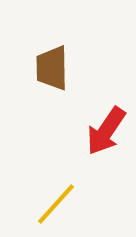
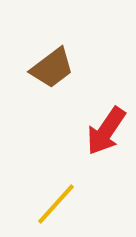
brown trapezoid: rotated 126 degrees counterclockwise
